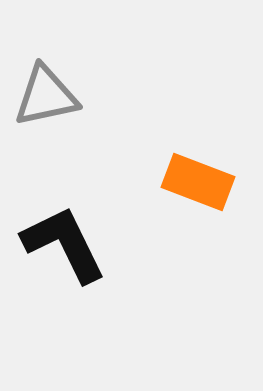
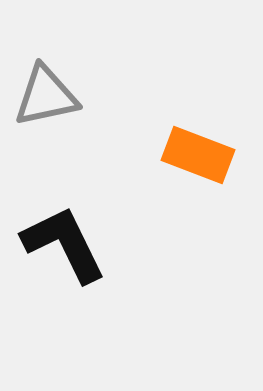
orange rectangle: moved 27 px up
